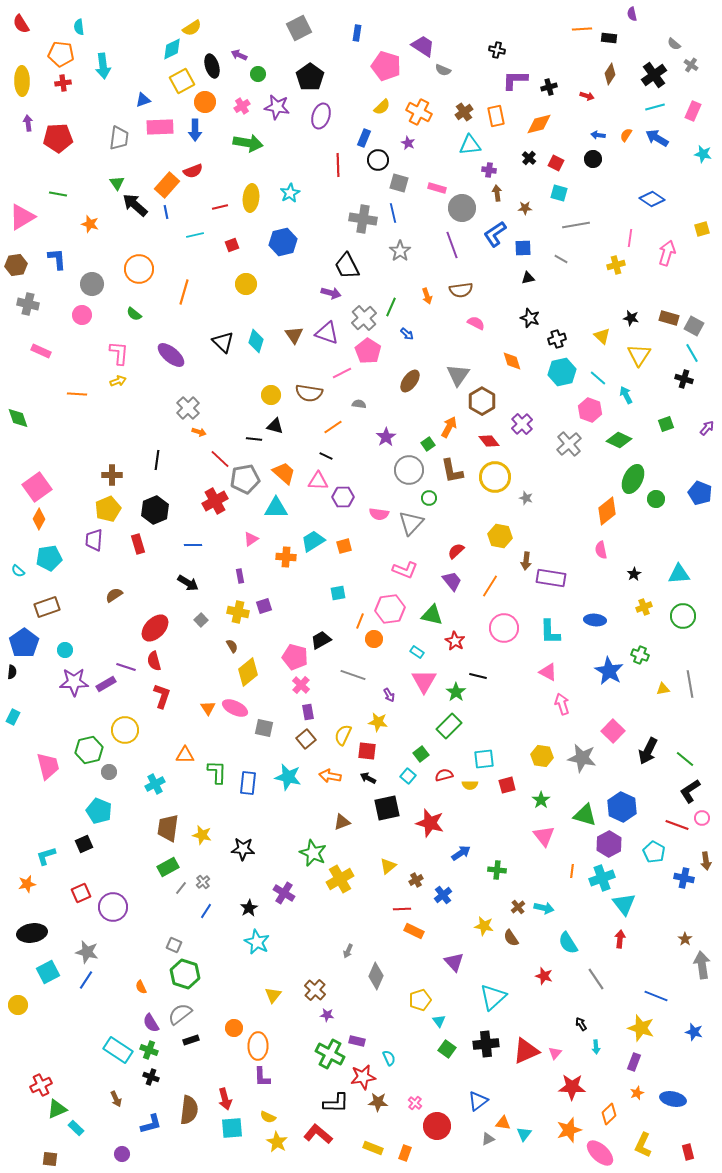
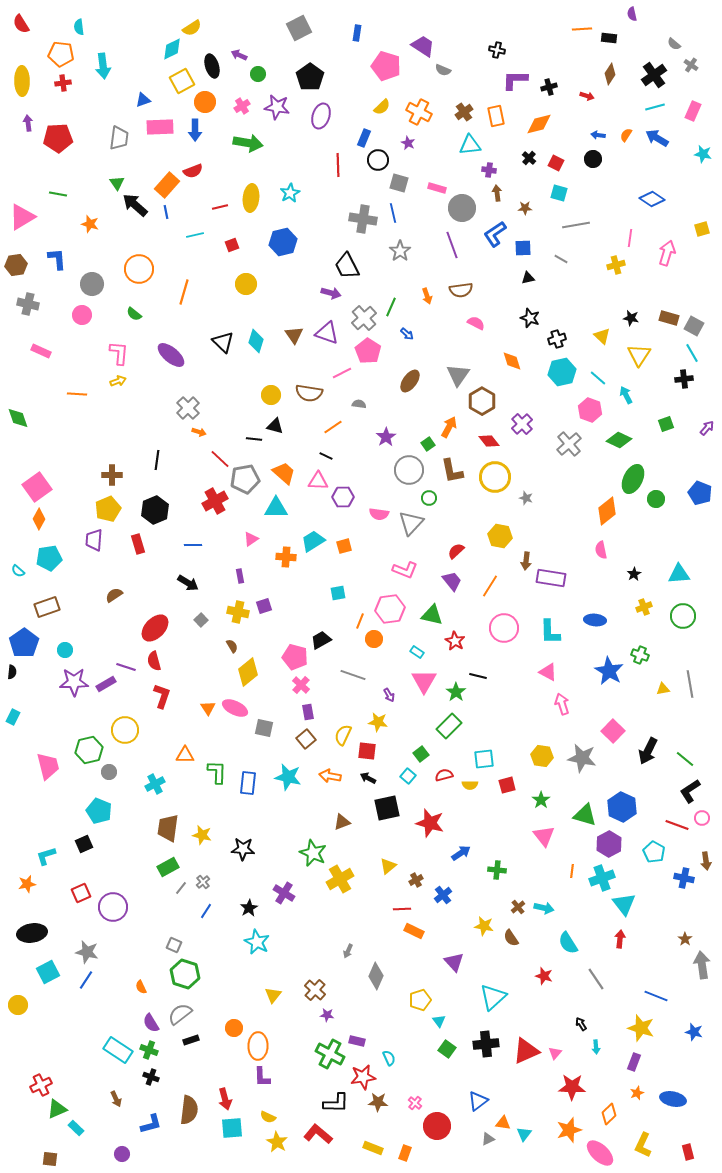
black cross at (684, 379): rotated 24 degrees counterclockwise
